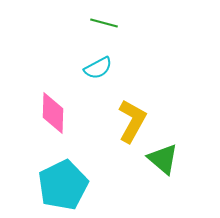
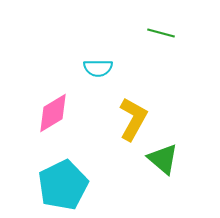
green line: moved 57 px right, 10 px down
cyan semicircle: rotated 28 degrees clockwise
pink diamond: rotated 57 degrees clockwise
yellow L-shape: moved 1 px right, 2 px up
